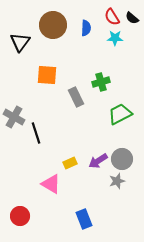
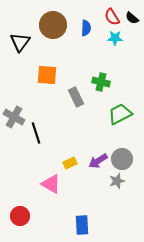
green cross: rotated 30 degrees clockwise
blue rectangle: moved 2 px left, 6 px down; rotated 18 degrees clockwise
